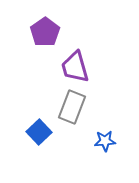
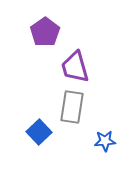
gray rectangle: rotated 12 degrees counterclockwise
